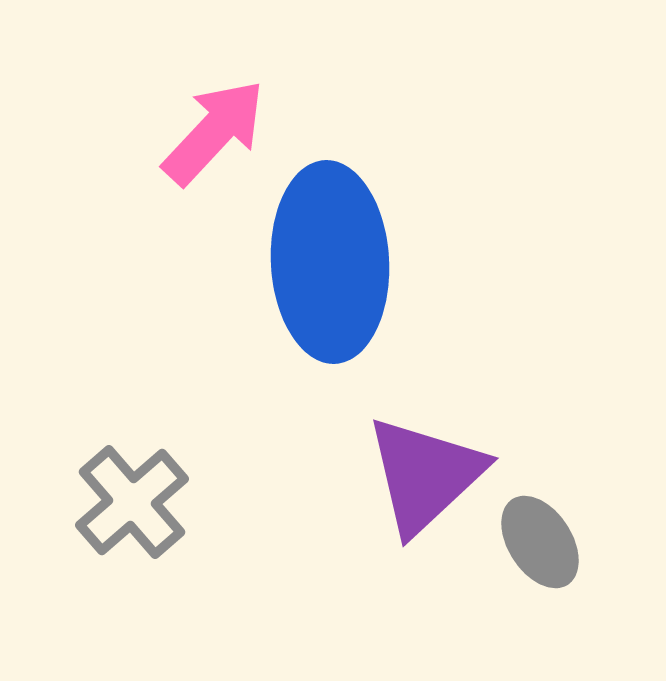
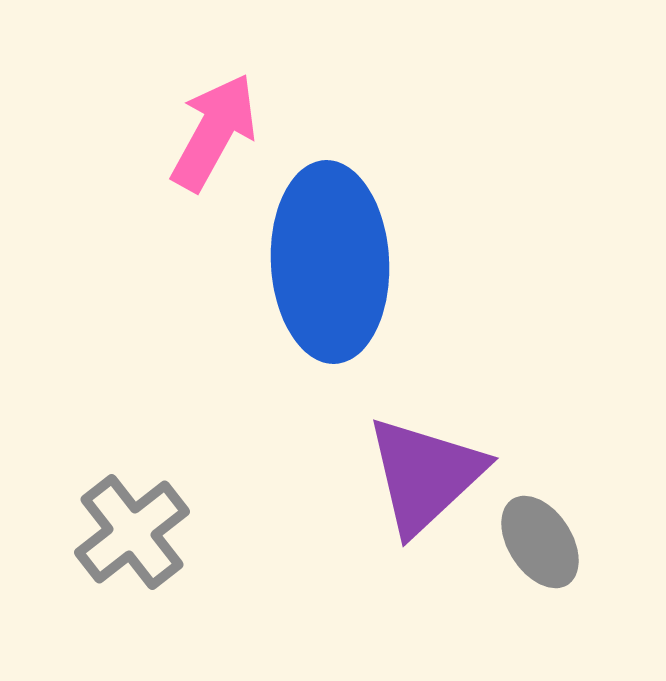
pink arrow: rotated 14 degrees counterclockwise
gray cross: moved 30 px down; rotated 3 degrees clockwise
